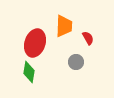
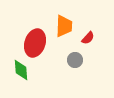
red semicircle: rotated 72 degrees clockwise
gray circle: moved 1 px left, 2 px up
green diamond: moved 8 px left, 2 px up; rotated 15 degrees counterclockwise
